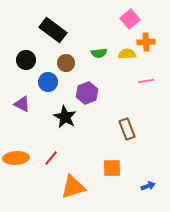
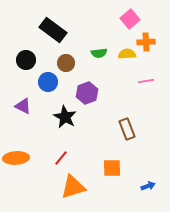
purple triangle: moved 1 px right, 2 px down
red line: moved 10 px right
